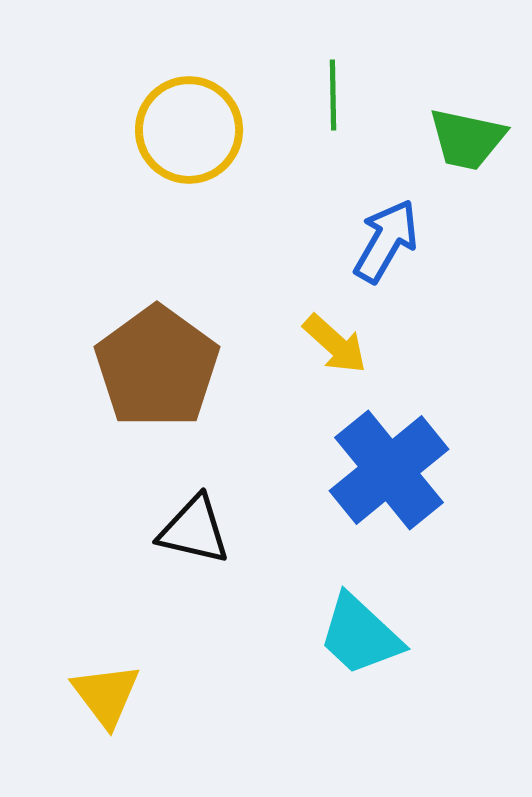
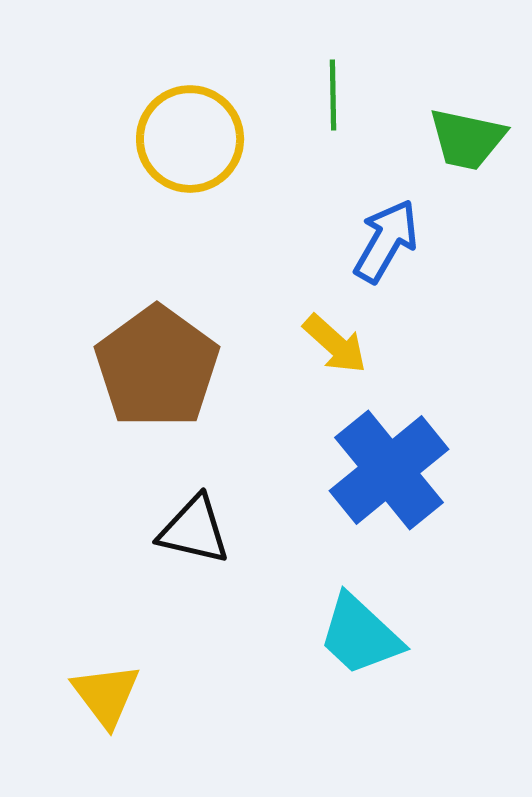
yellow circle: moved 1 px right, 9 px down
